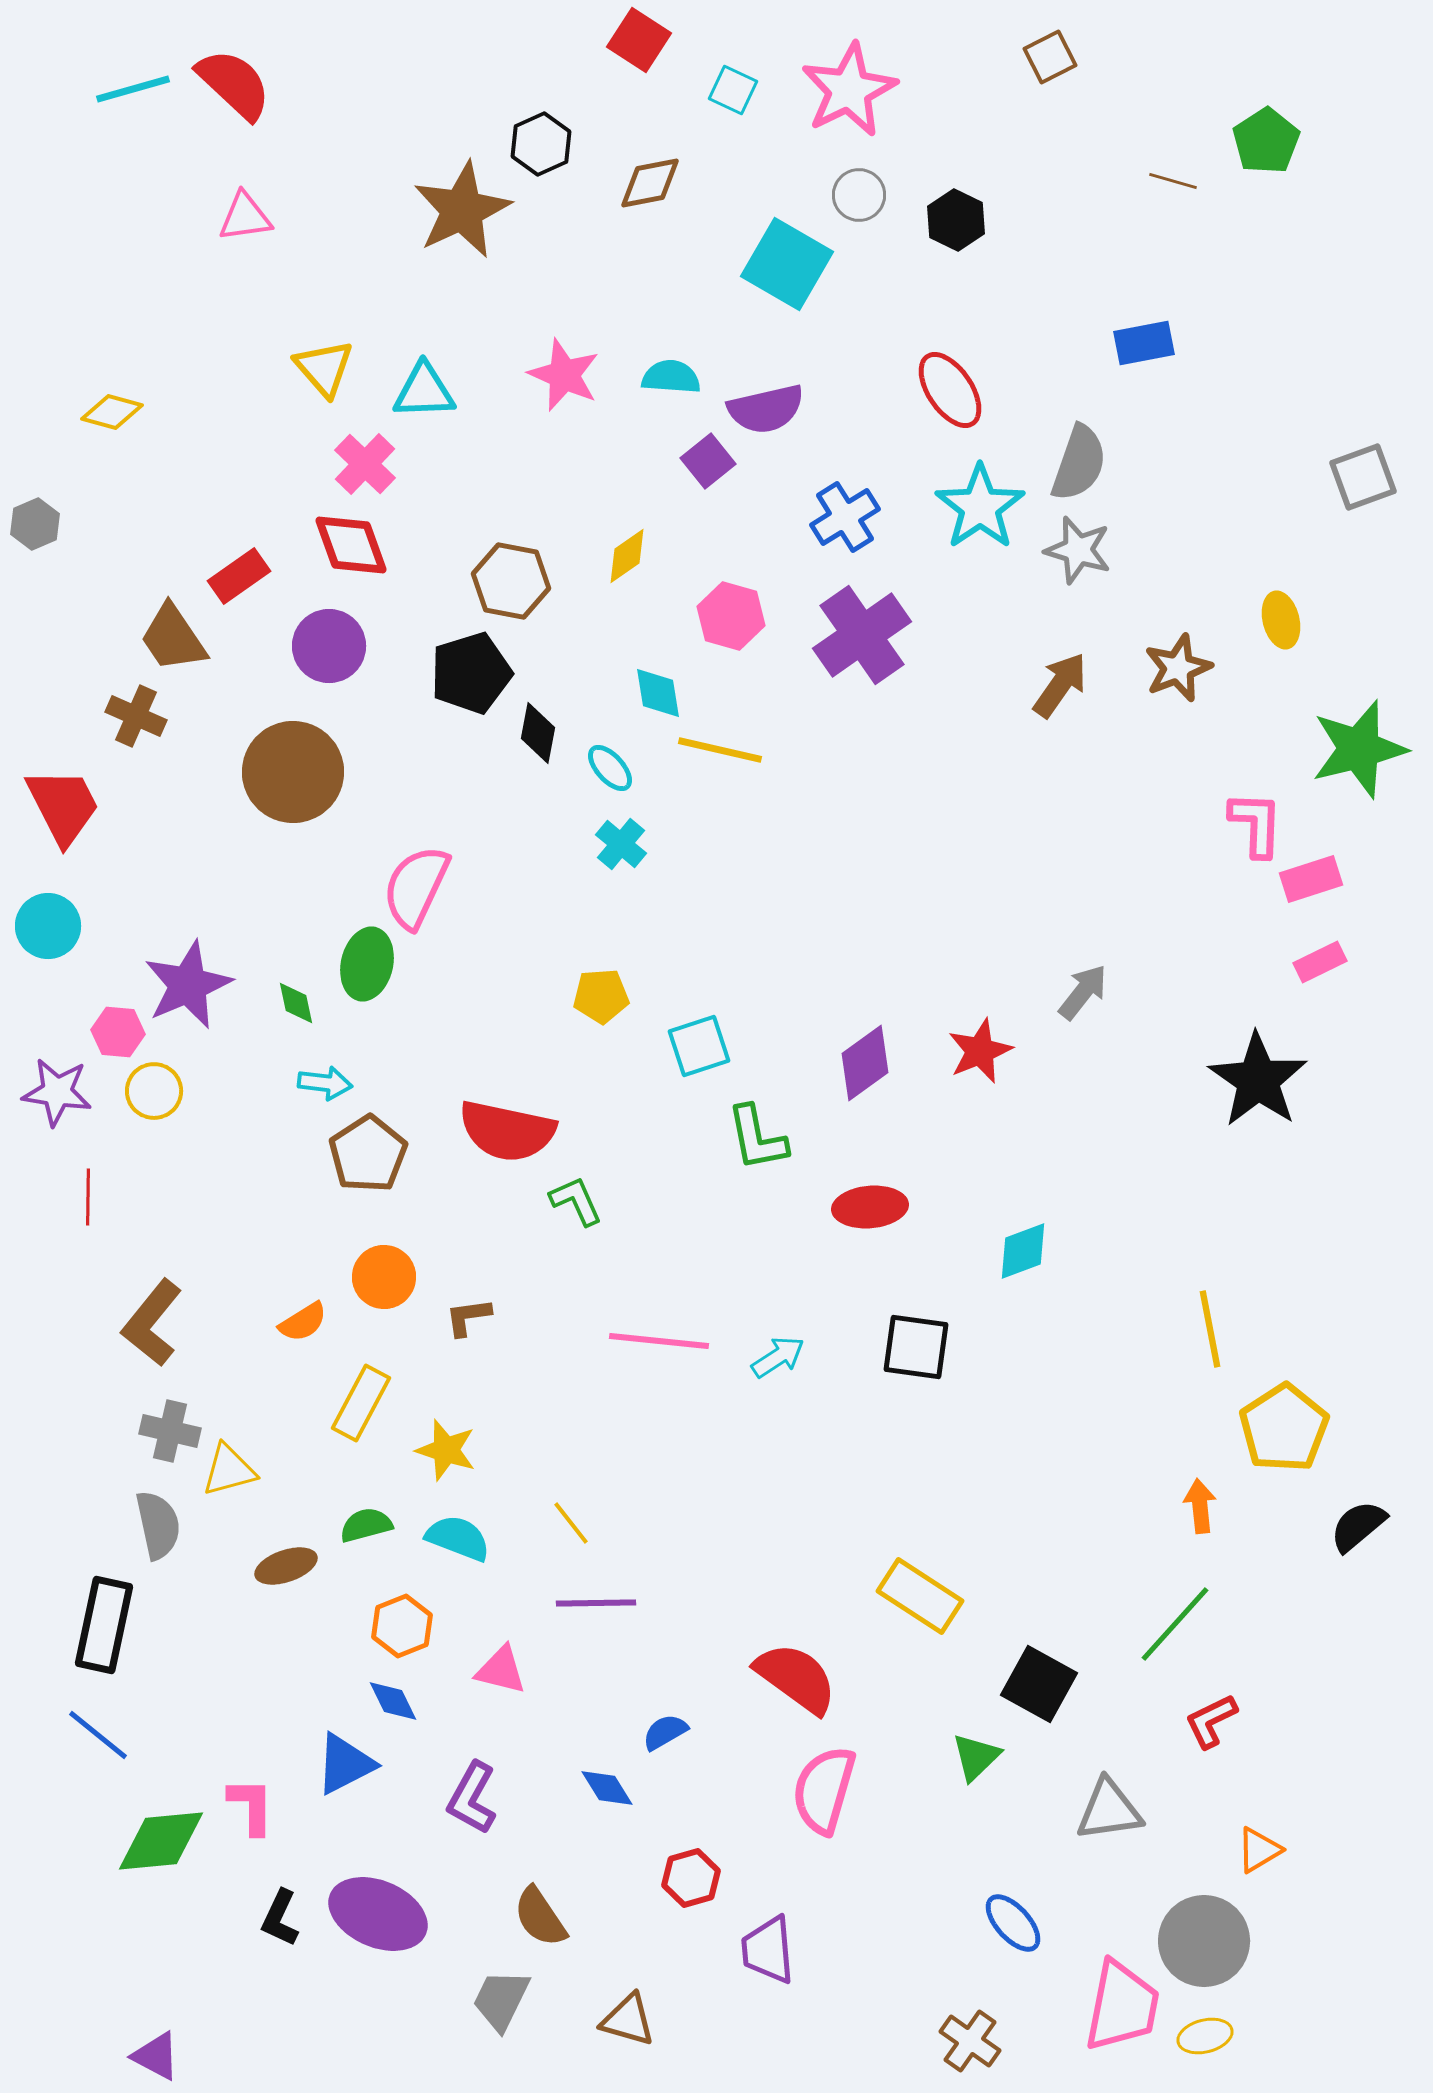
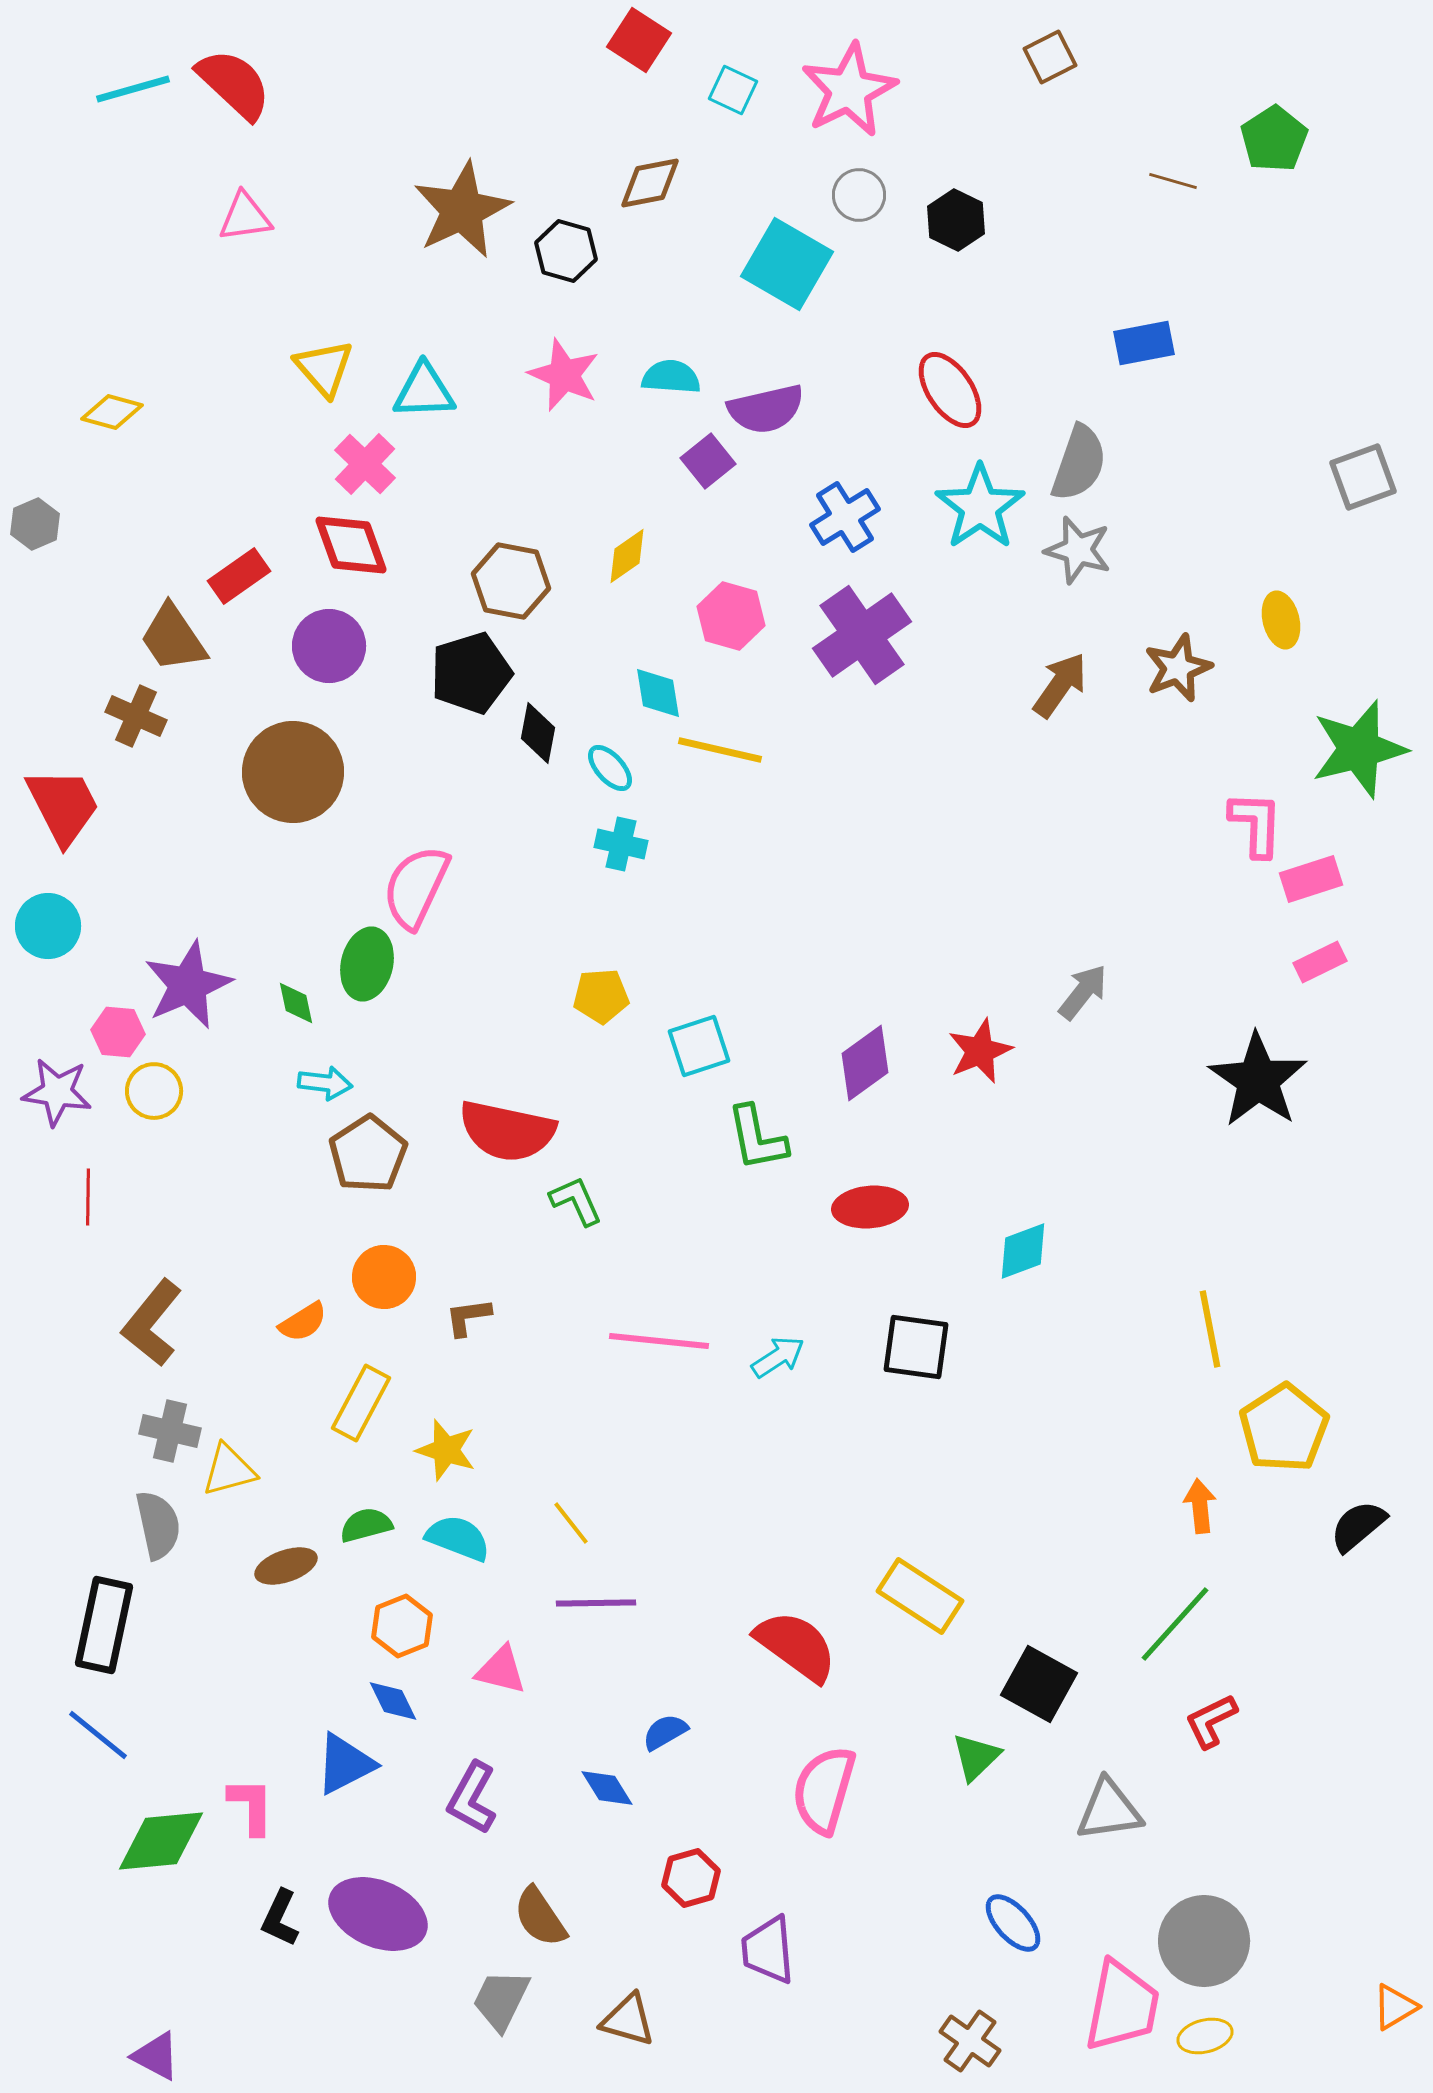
green pentagon at (1266, 141): moved 8 px right, 2 px up
black hexagon at (541, 144): moved 25 px right, 107 px down; rotated 20 degrees counterclockwise
cyan cross at (621, 844): rotated 27 degrees counterclockwise
red semicircle at (796, 1678): moved 32 px up
orange triangle at (1259, 1850): moved 136 px right, 157 px down
